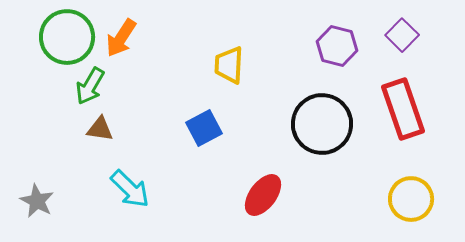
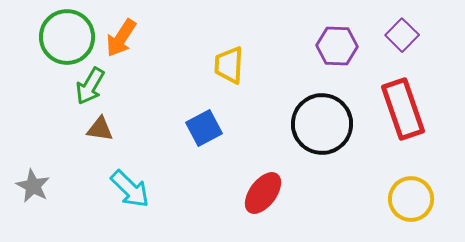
purple hexagon: rotated 12 degrees counterclockwise
red ellipse: moved 2 px up
gray star: moved 4 px left, 15 px up
